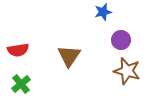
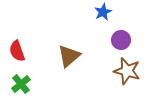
blue star: rotated 12 degrees counterclockwise
red semicircle: moved 1 px left, 1 px down; rotated 80 degrees clockwise
brown triangle: rotated 15 degrees clockwise
